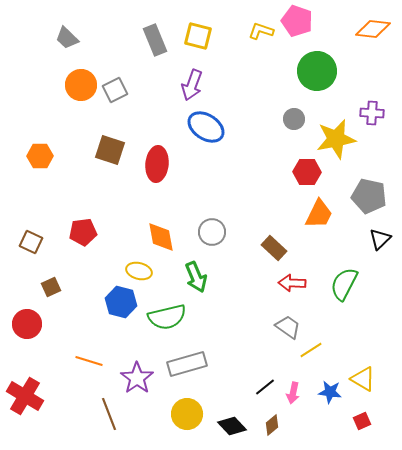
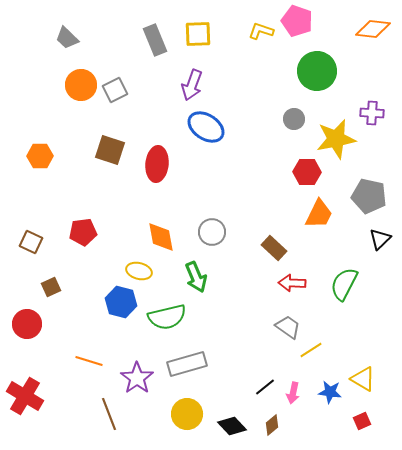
yellow square at (198, 36): moved 2 px up; rotated 16 degrees counterclockwise
